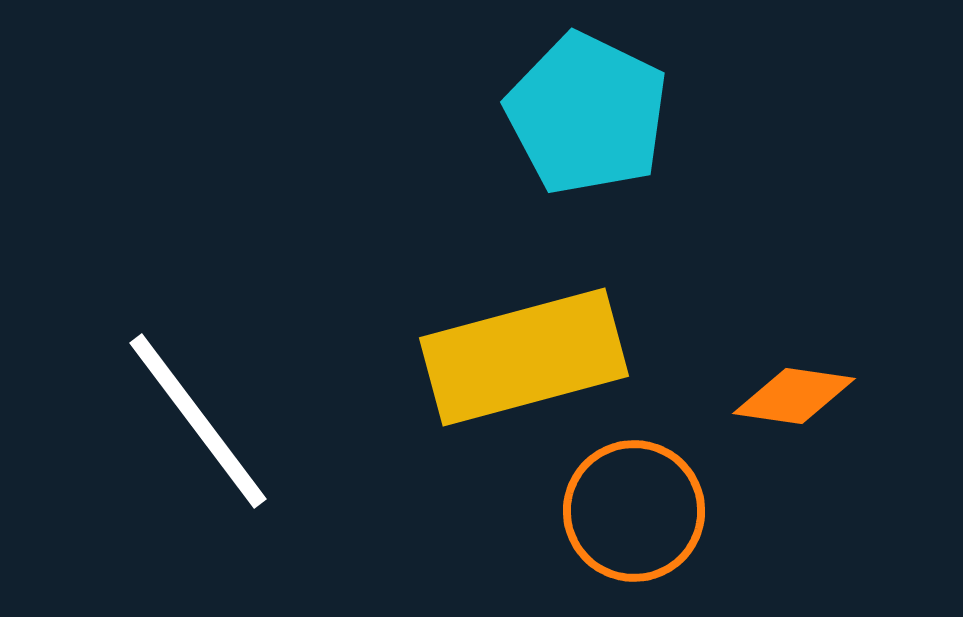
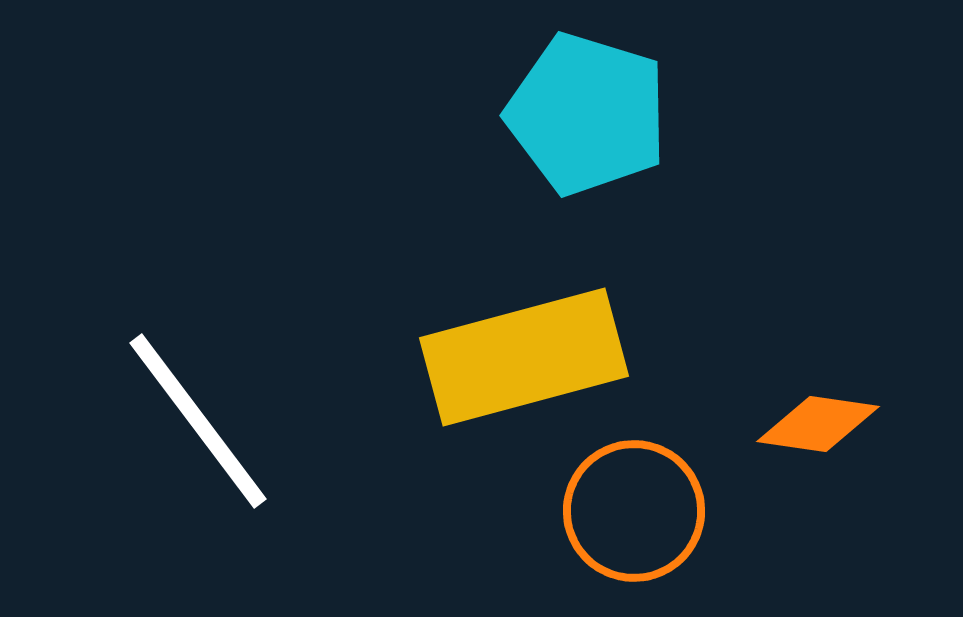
cyan pentagon: rotated 9 degrees counterclockwise
orange diamond: moved 24 px right, 28 px down
